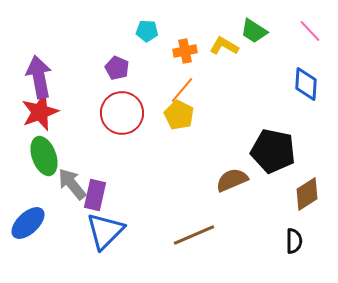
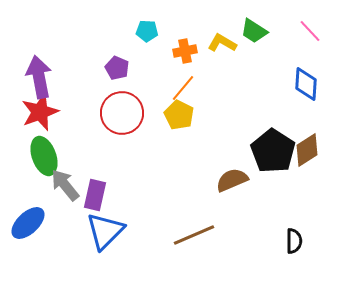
yellow L-shape: moved 2 px left, 3 px up
orange line: moved 1 px right, 2 px up
black pentagon: rotated 21 degrees clockwise
gray arrow: moved 7 px left, 1 px down
brown diamond: moved 44 px up
